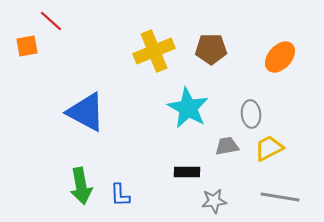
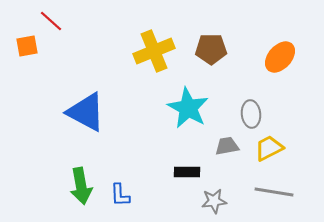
gray line: moved 6 px left, 5 px up
